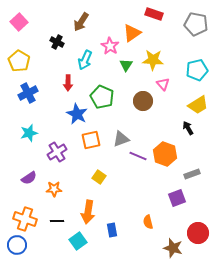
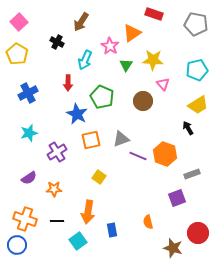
yellow pentagon: moved 2 px left, 7 px up
